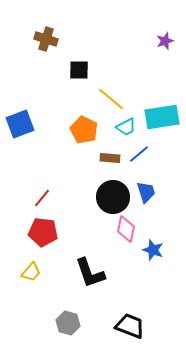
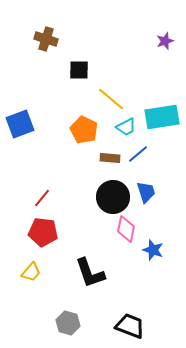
blue line: moved 1 px left
